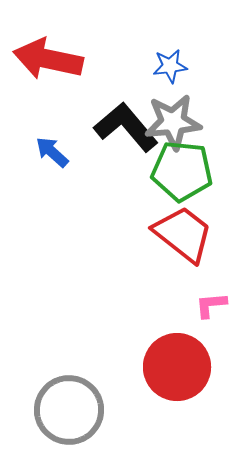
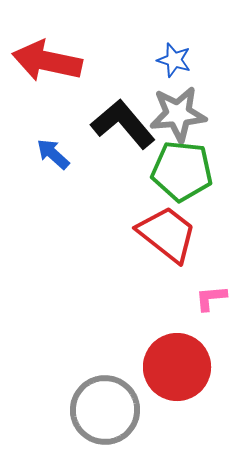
red arrow: moved 1 px left, 2 px down
blue star: moved 4 px right, 6 px up; rotated 24 degrees clockwise
gray star: moved 5 px right, 8 px up
black L-shape: moved 3 px left, 3 px up
blue arrow: moved 1 px right, 2 px down
red trapezoid: moved 16 px left
pink L-shape: moved 7 px up
gray circle: moved 36 px right
